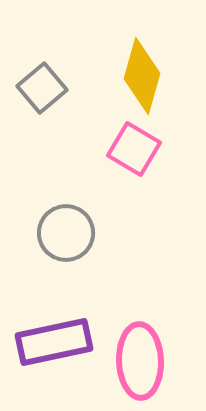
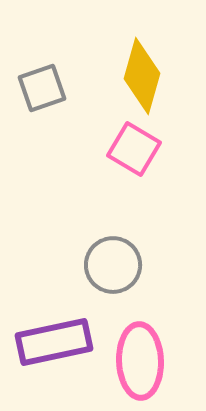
gray square: rotated 21 degrees clockwise
gray circle: moved 47 px right, 32 px down
